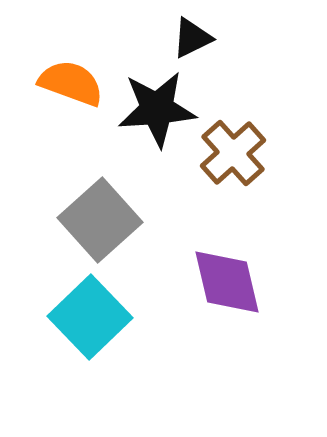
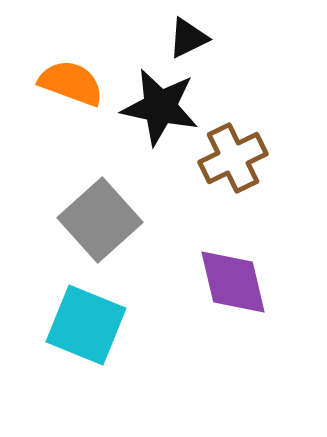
black triangle: moved 4 px left
black star: moved 3 px right, 2 px up; rotated 16 degrees clockwise
brown cross: moved 5 px down; rotated 16 degrees clockwise
purple diamond: moved 6 px right
cyan square: moved 4 px left, 8 px down; rotated 24 degrees counterclockwise
